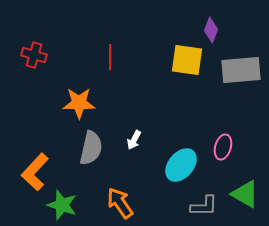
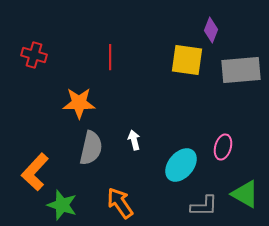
white arrow: rotated 138 degrees clockwise
